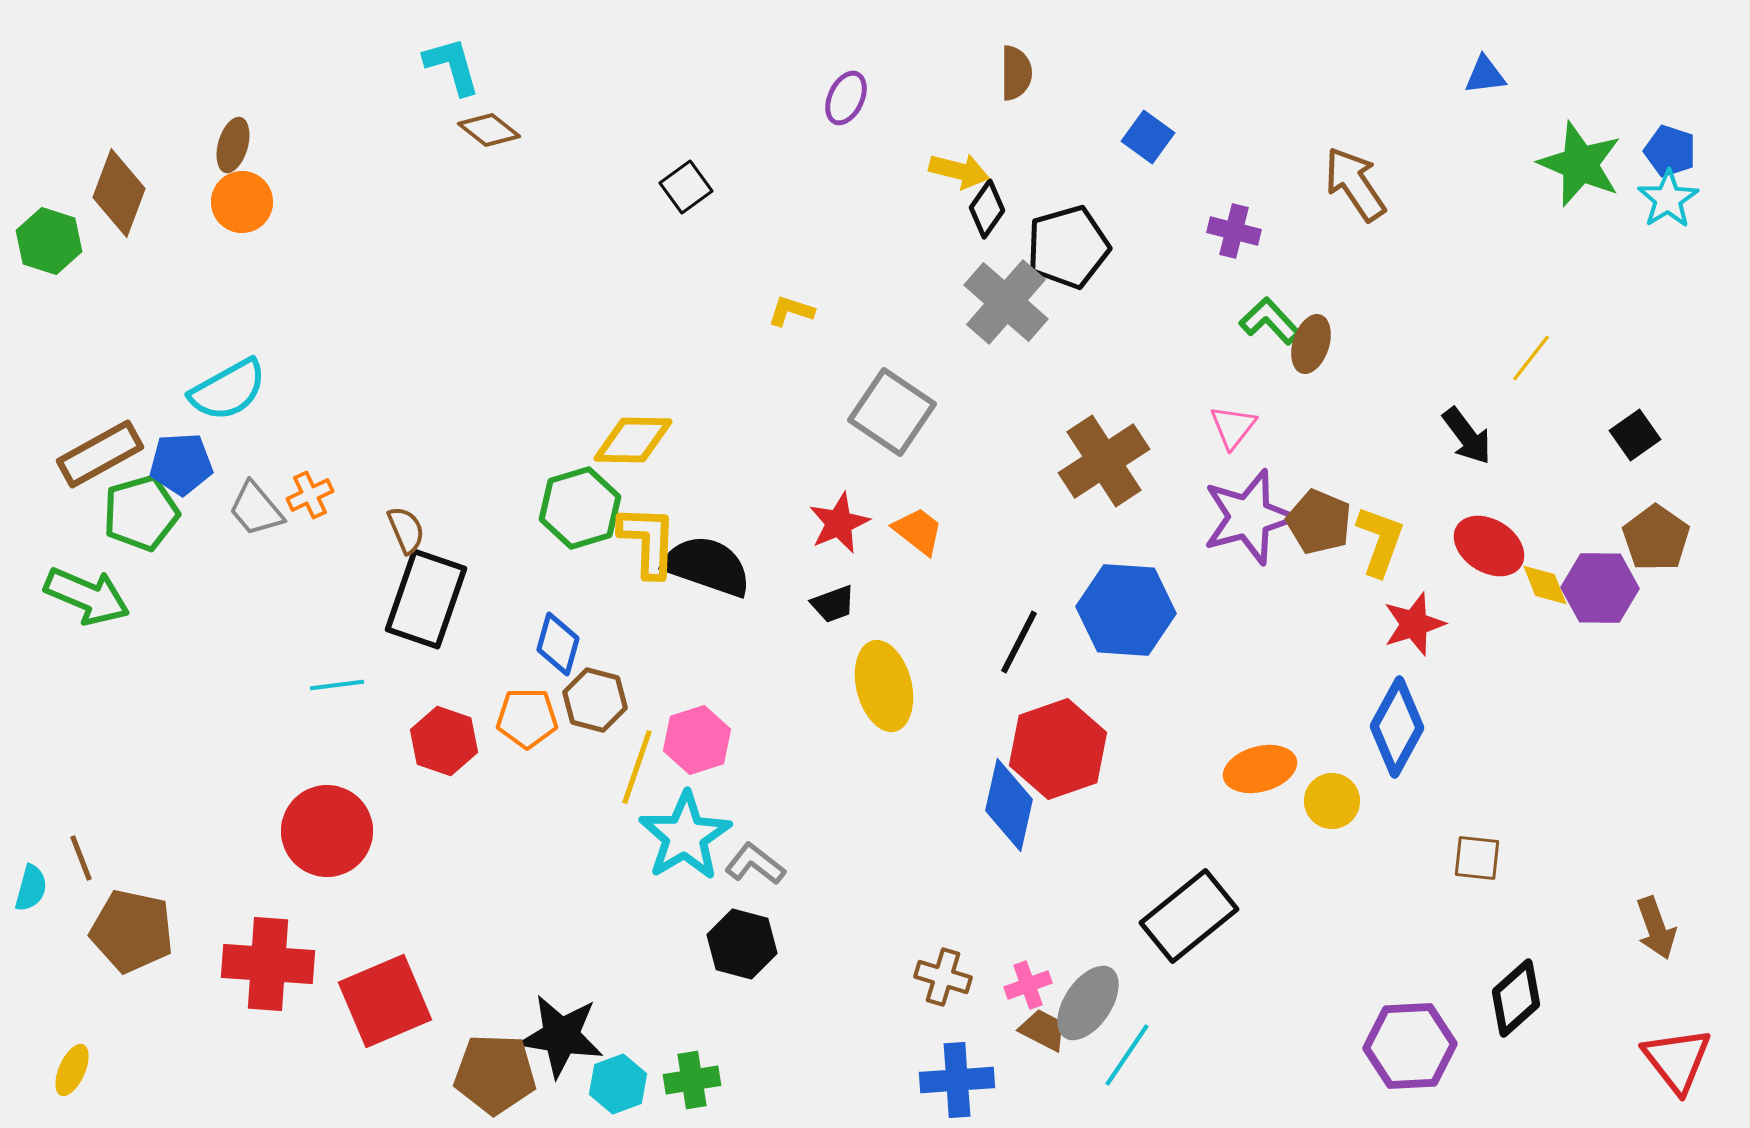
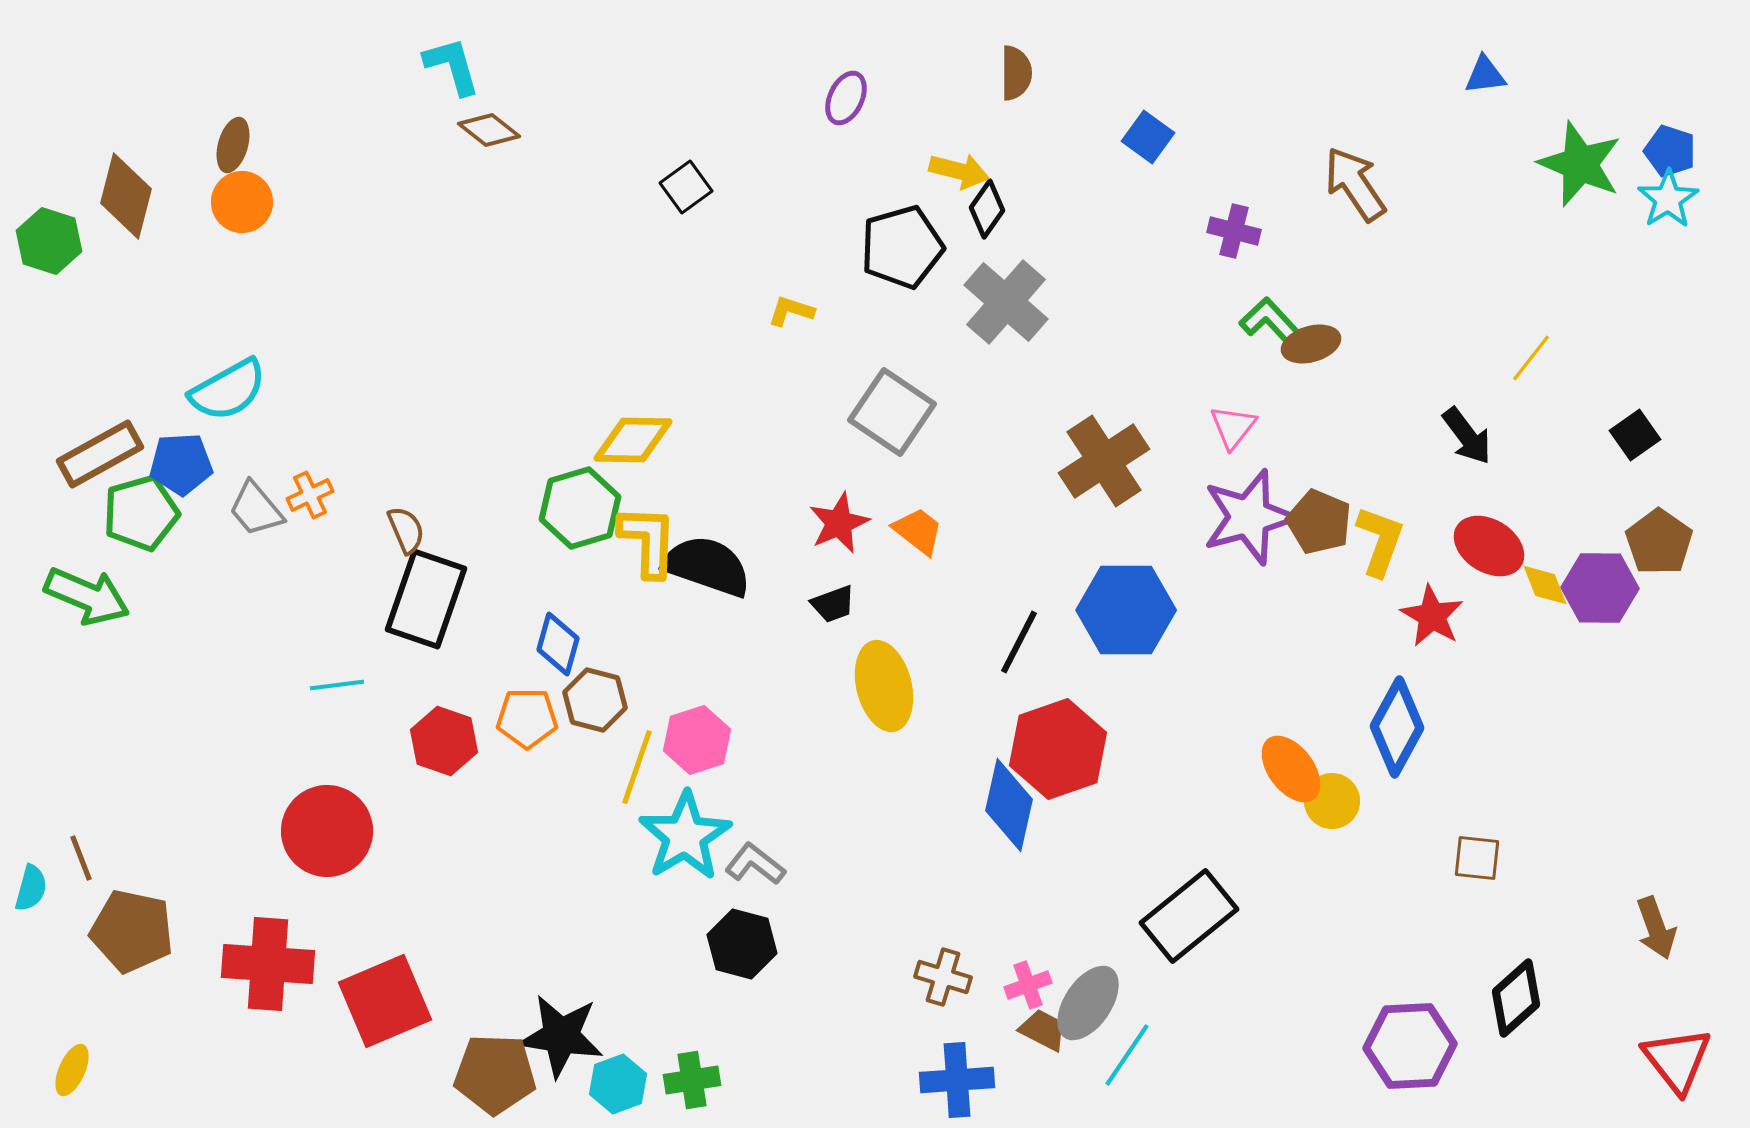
brown diamond at (119, 193): moved 7 px right, 3 px down; rotated 6 degrees counterclockwise
black pentagon at (1068, 247): moved 166 px left
brown ellipse at (1311, 344): rotated 56 degrees clockwise
brown pentagon at (1656, 538): moved 3 px right, 4 px down
blue hexagon at (1126, 610): rotated 4 degrees counterclockwise
red star at (1414, 624): moved 18 px right, 8 px up; rotated 24 degrees counterclockwise
orange ellipse at (1260, 769): moved 31 px right; rotated 68 degrees clockwise
